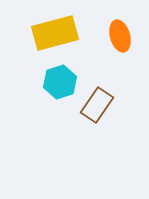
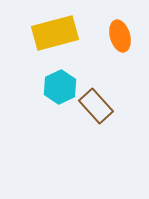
cyan hexagon: moved 5 px down; rotated 8 degrees counterclockwise
brown rectangle: moved 1 px left, 1 px down; rotated 76 degrees counterclockwise
